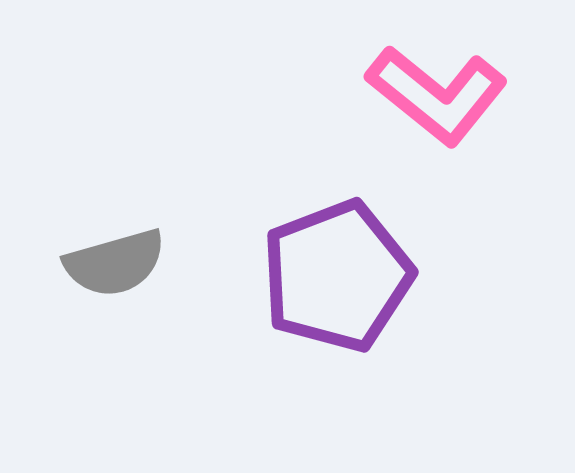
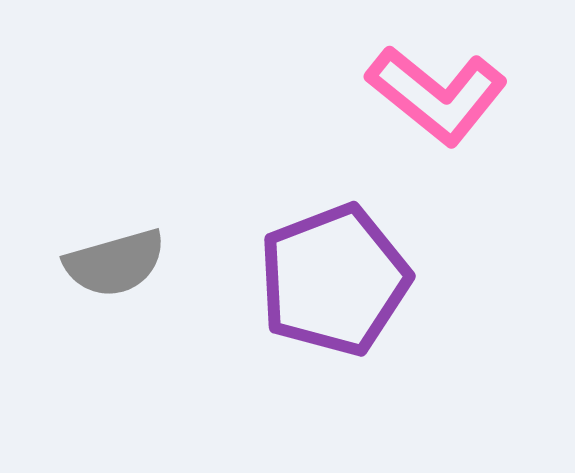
purple pentagon: moved 3 px left, 4 px down
